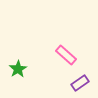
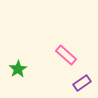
purple rectangle: moved 2 px right
